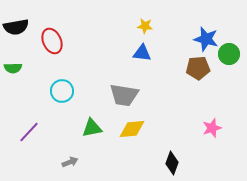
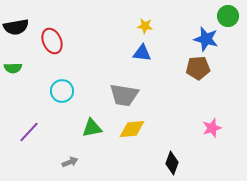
green circle: moved 1 px left, 38 px up
